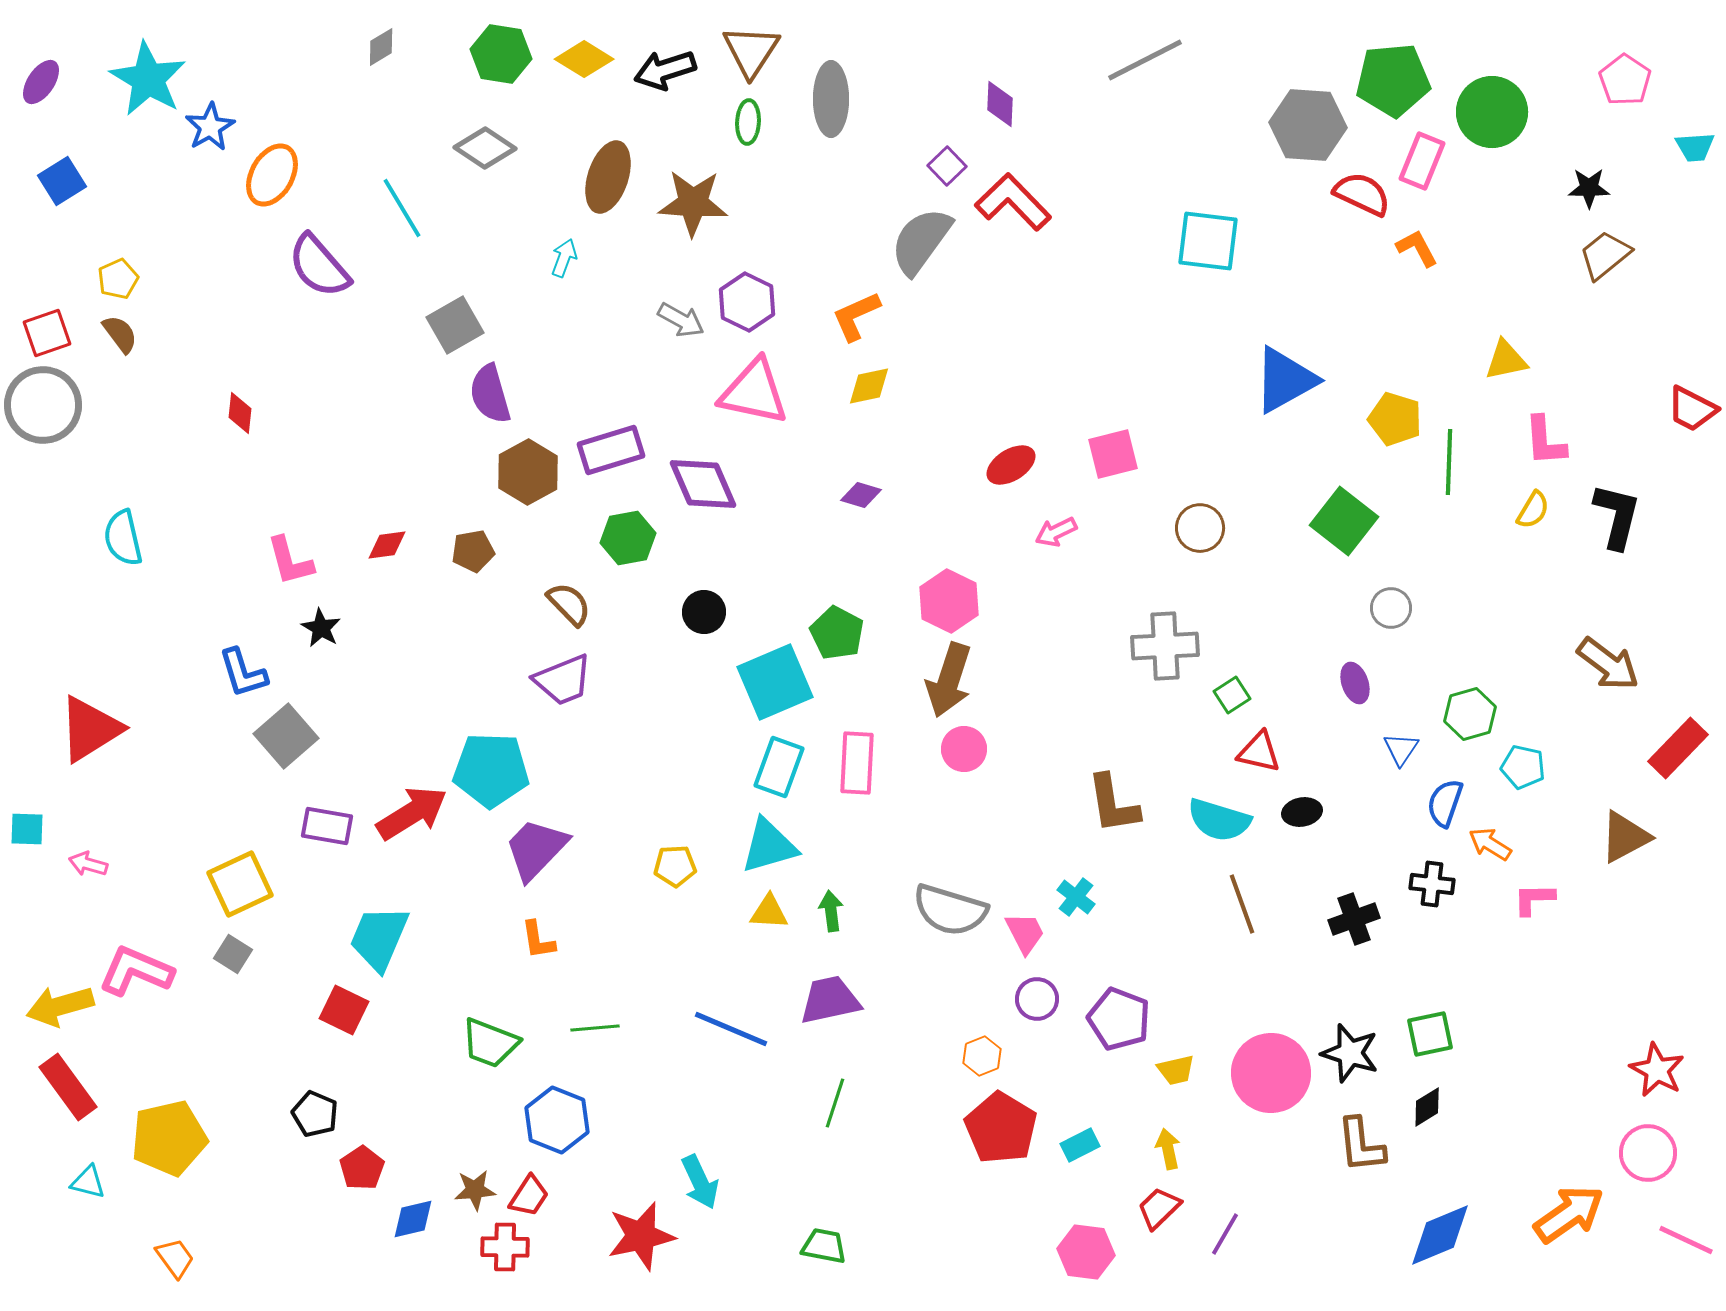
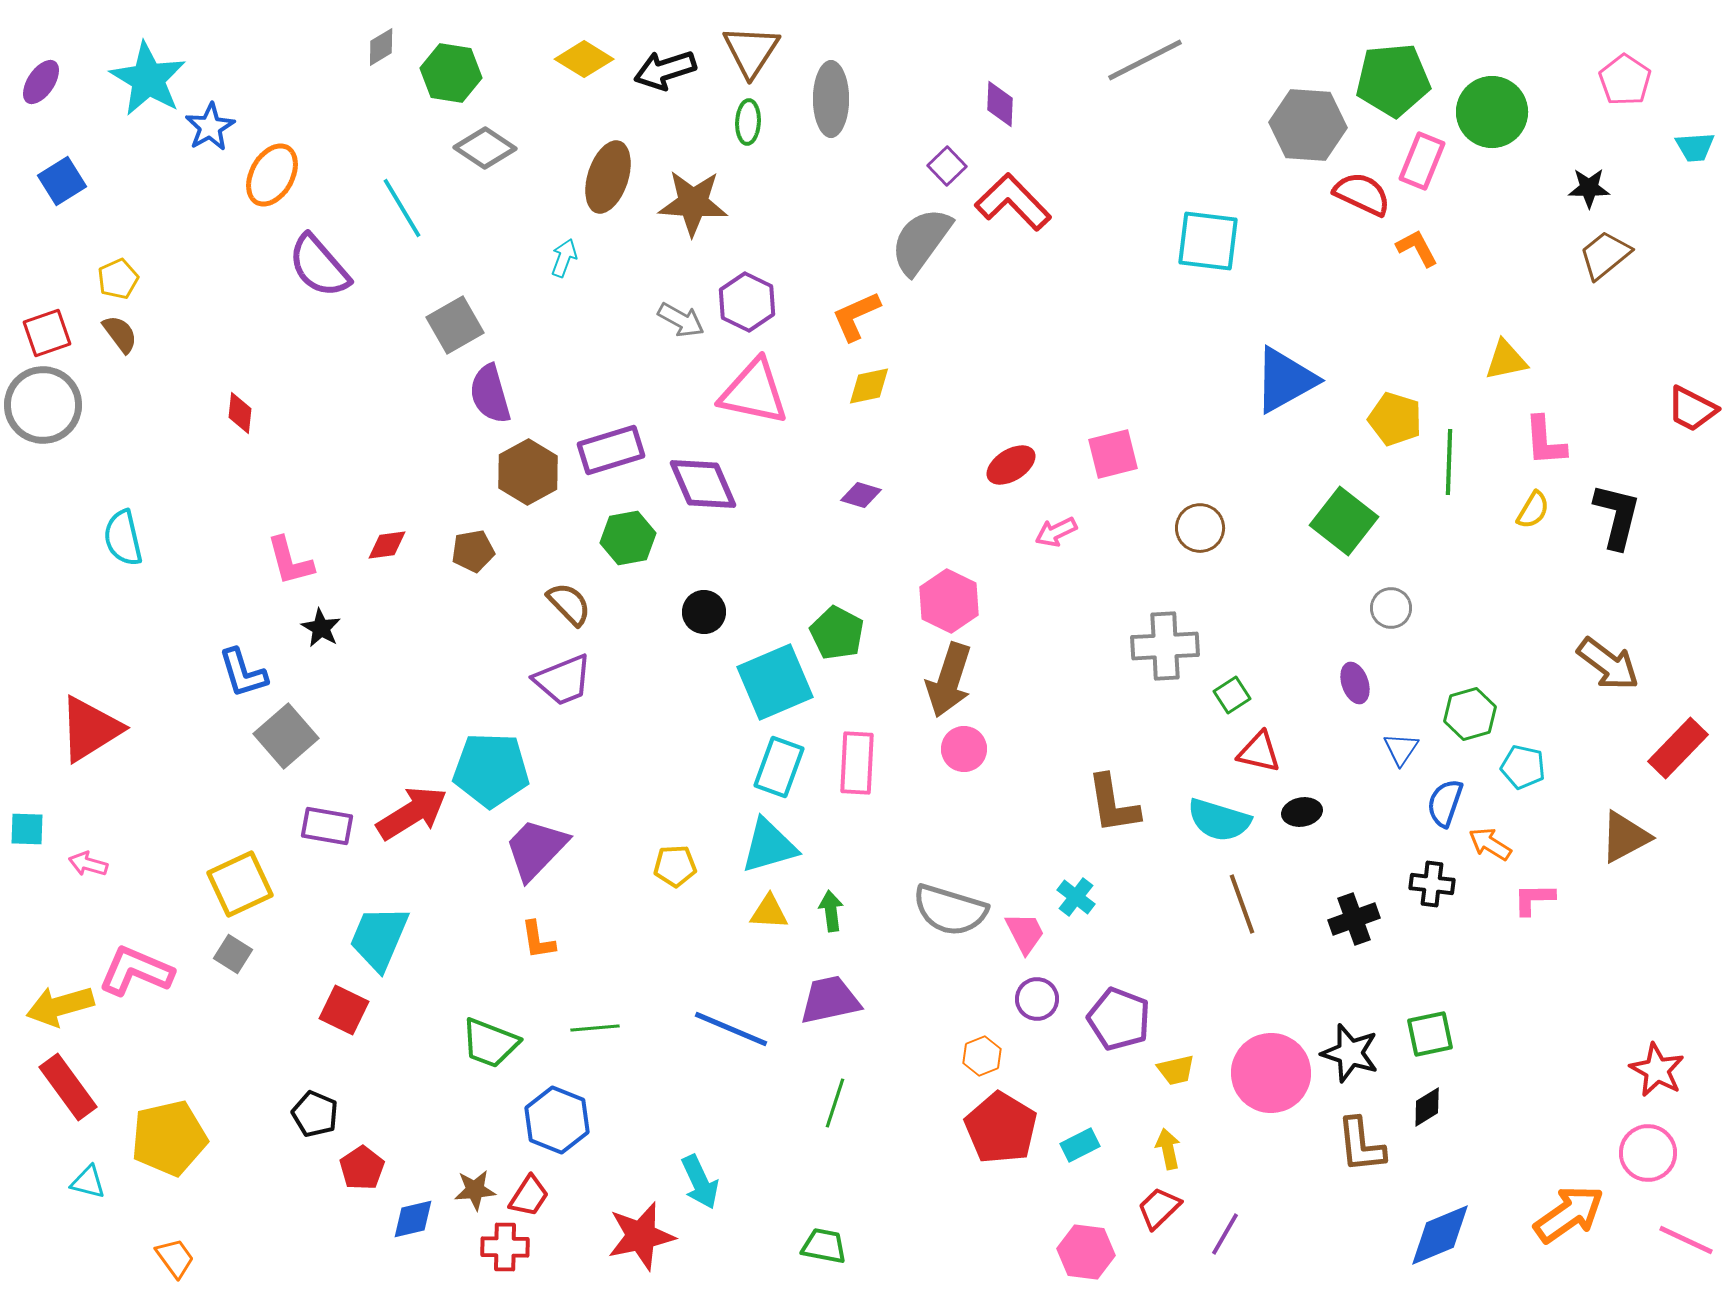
green hexagon at (501, 54): moved 50 px left, 19 px down
